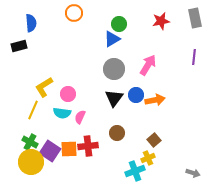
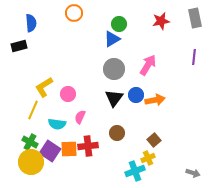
cyan semicircle: moved 5 px left, 11 px down
